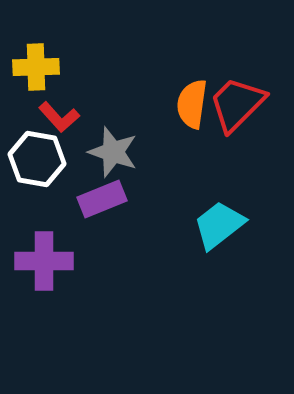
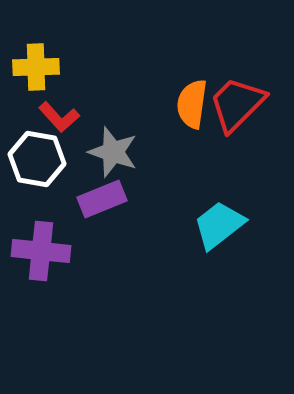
purple cross: moved 3 px left, 10 px up; rotated 6 degrees clockwise
